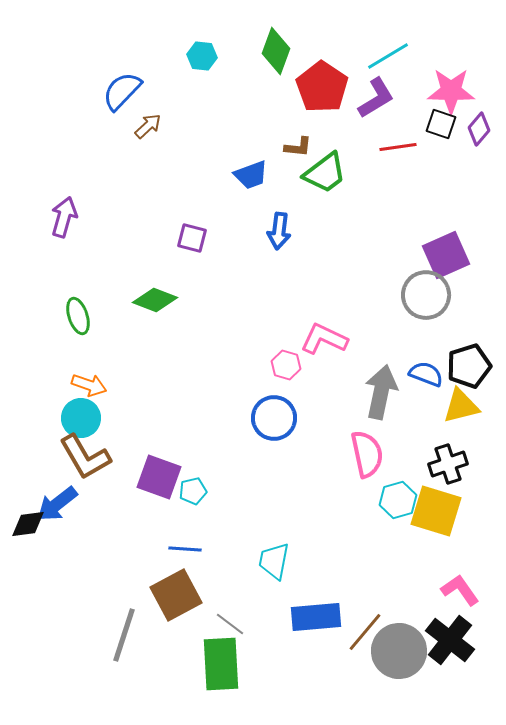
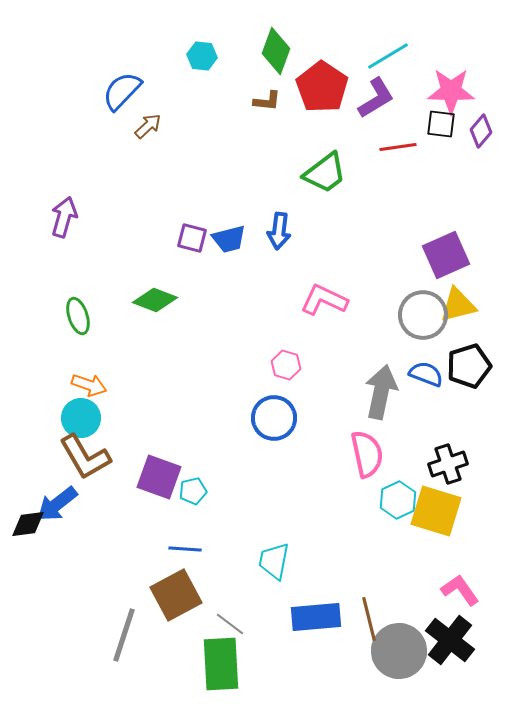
black square at (441, 124): rotated 12 degrees counterclockwise
purple diamond at (479, 129): moved 2 px right, 2 px down
brown L-shape at (298, 147): moved 31 px left, 46 px up
blue trapezoid at (251, 175): moved 22 px left, 64 px down; rotated 6 degrees clockwise
gray circle at (426, 295): moved 3 px left, 20 px down
pink L-shape at (324, 339): moved 39 px up
yellow triangle at (461, 406): moved 3 px left, 101 px up
cyan hexagon at (398, 500): rotated 9 degrees counterclockwise
brown line at (365, 632): moved 4 px right, 13 px up; rotated 54 degrees counterclockwise
